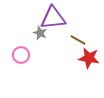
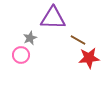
purple triangle: rotated 8 degrees clockwise
gray star: moved 10 px left, 5 px down; rotated 24 degrees clockwise
red star: rotated 15 degrees counterclockwise
